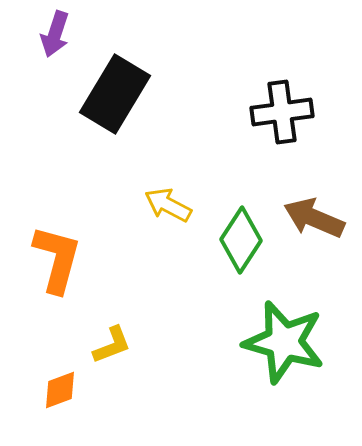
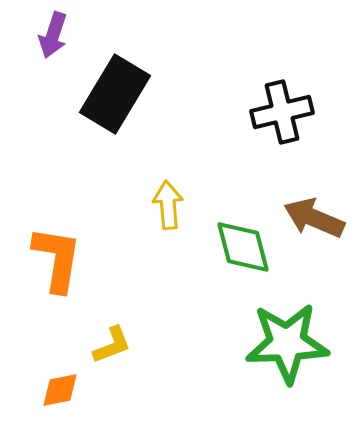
purple arrow: moved 2 px left, 1 px down
black cross: rotated 6 degrees counterclockwise
yellow arrow: rotated 57 degrees clockwise
green diamond: moved 2 px right, 7 px down; rotated 48 degrees counterclockwise
orange L-shape: rotated 6 degrees counterclockwise
green star: moved 3 px right, 1 px down; rotated 18 degrees counterclockwise
orange diamond: rotated 9 degrees clockwise
